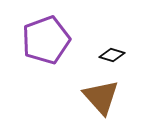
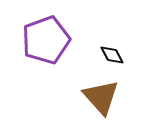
black diamond: rotated 45 degrees clockwise
